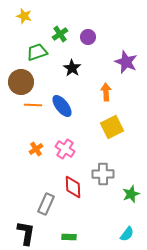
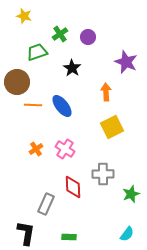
brown circle: moved 4 px left
